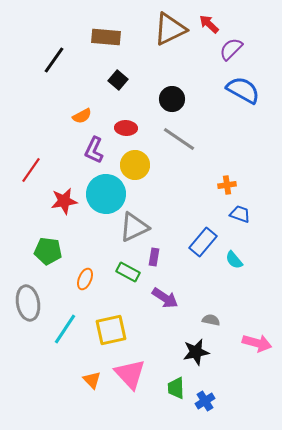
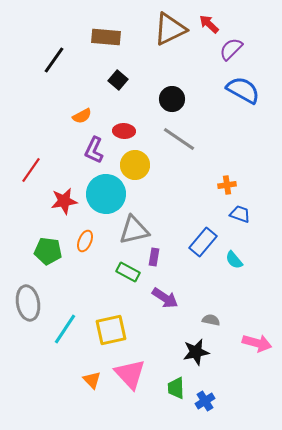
red ellipse: moved 2 px left, 3 px down
gray triangle: moved 3 px down; rotated 12 degrees clockwise
orange ellipse: moved 38 px up
